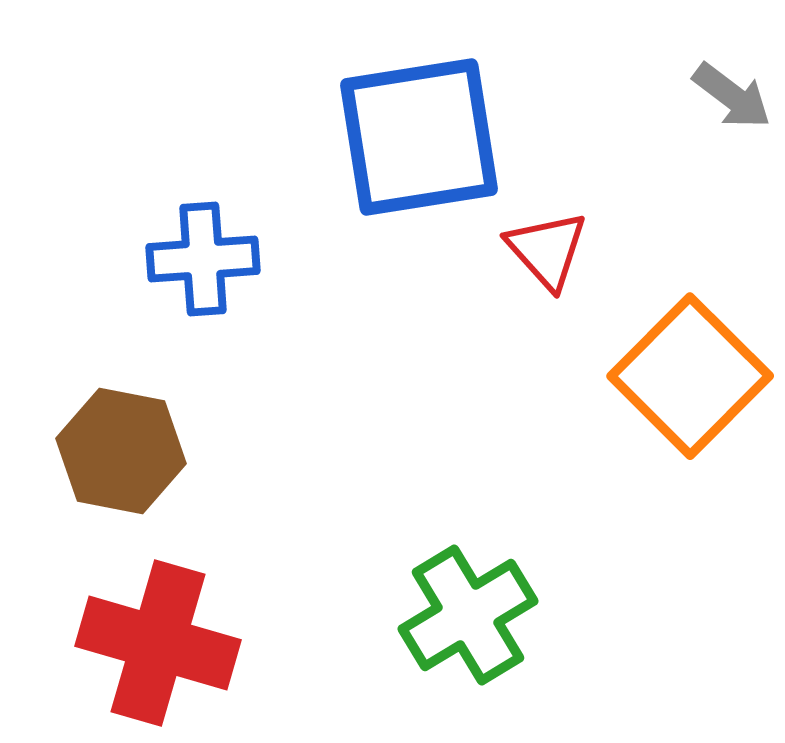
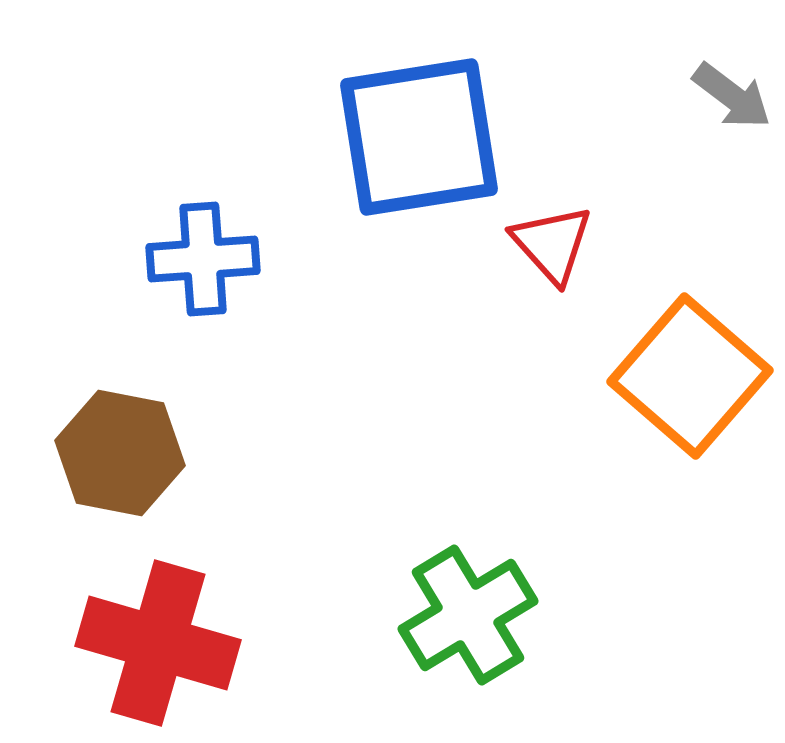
red triangle: moved 5 px right, 6 px up
orange square: rotated 4 degrees counterclockwise
brown hexagon: moved 1 px left, 2 px down
